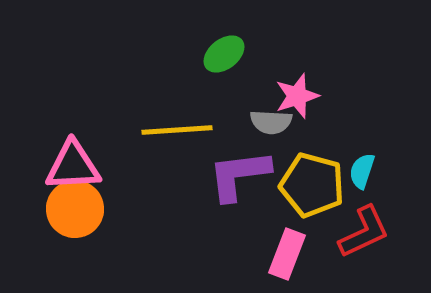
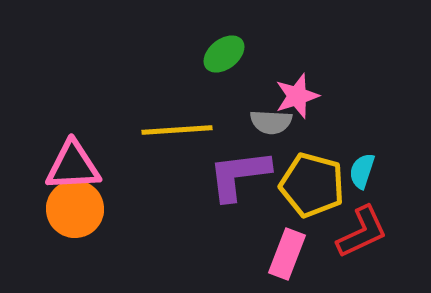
red L-shape: moved 2 px left
